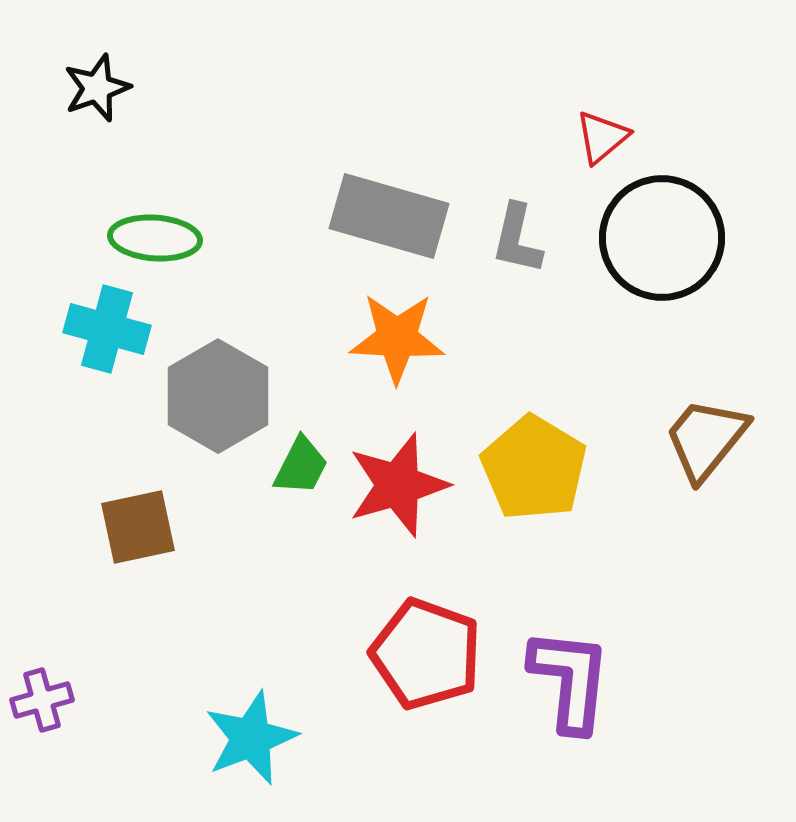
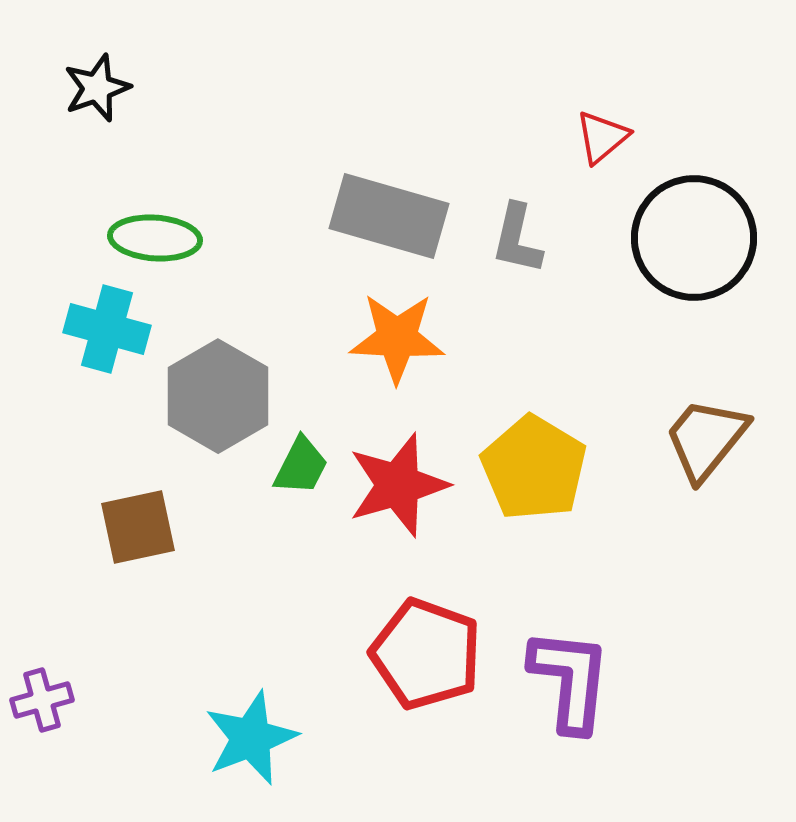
black circle: moved 32 px right
